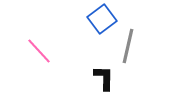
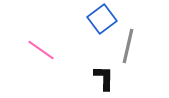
pink line: moved 2 px right, 1 px up; rotated 12 degrees counterclockwise
